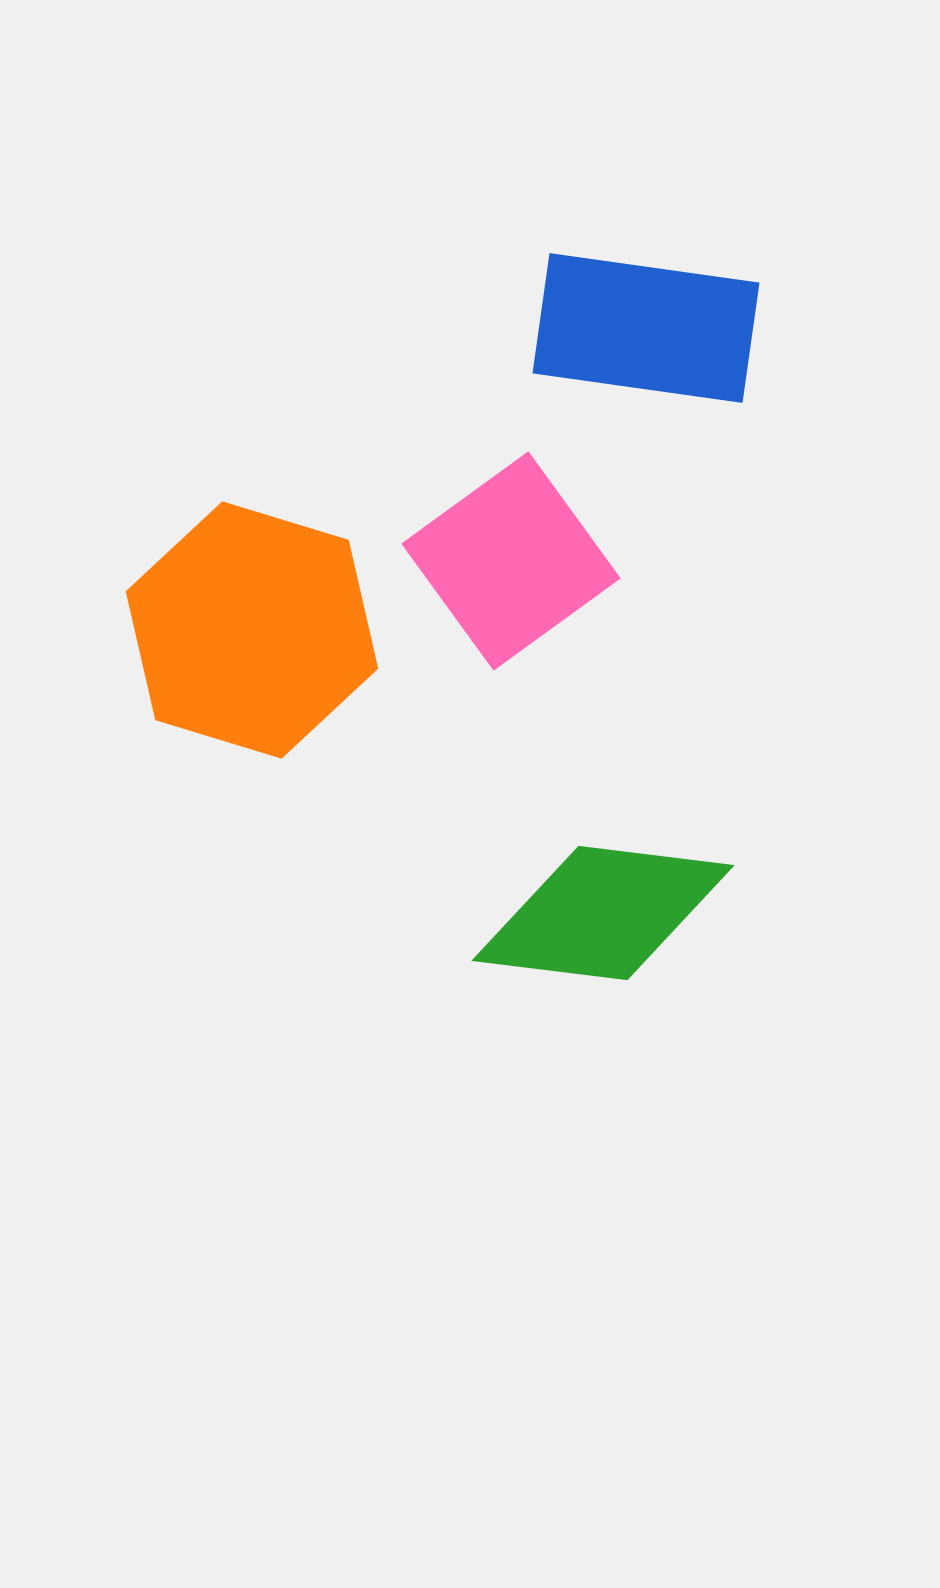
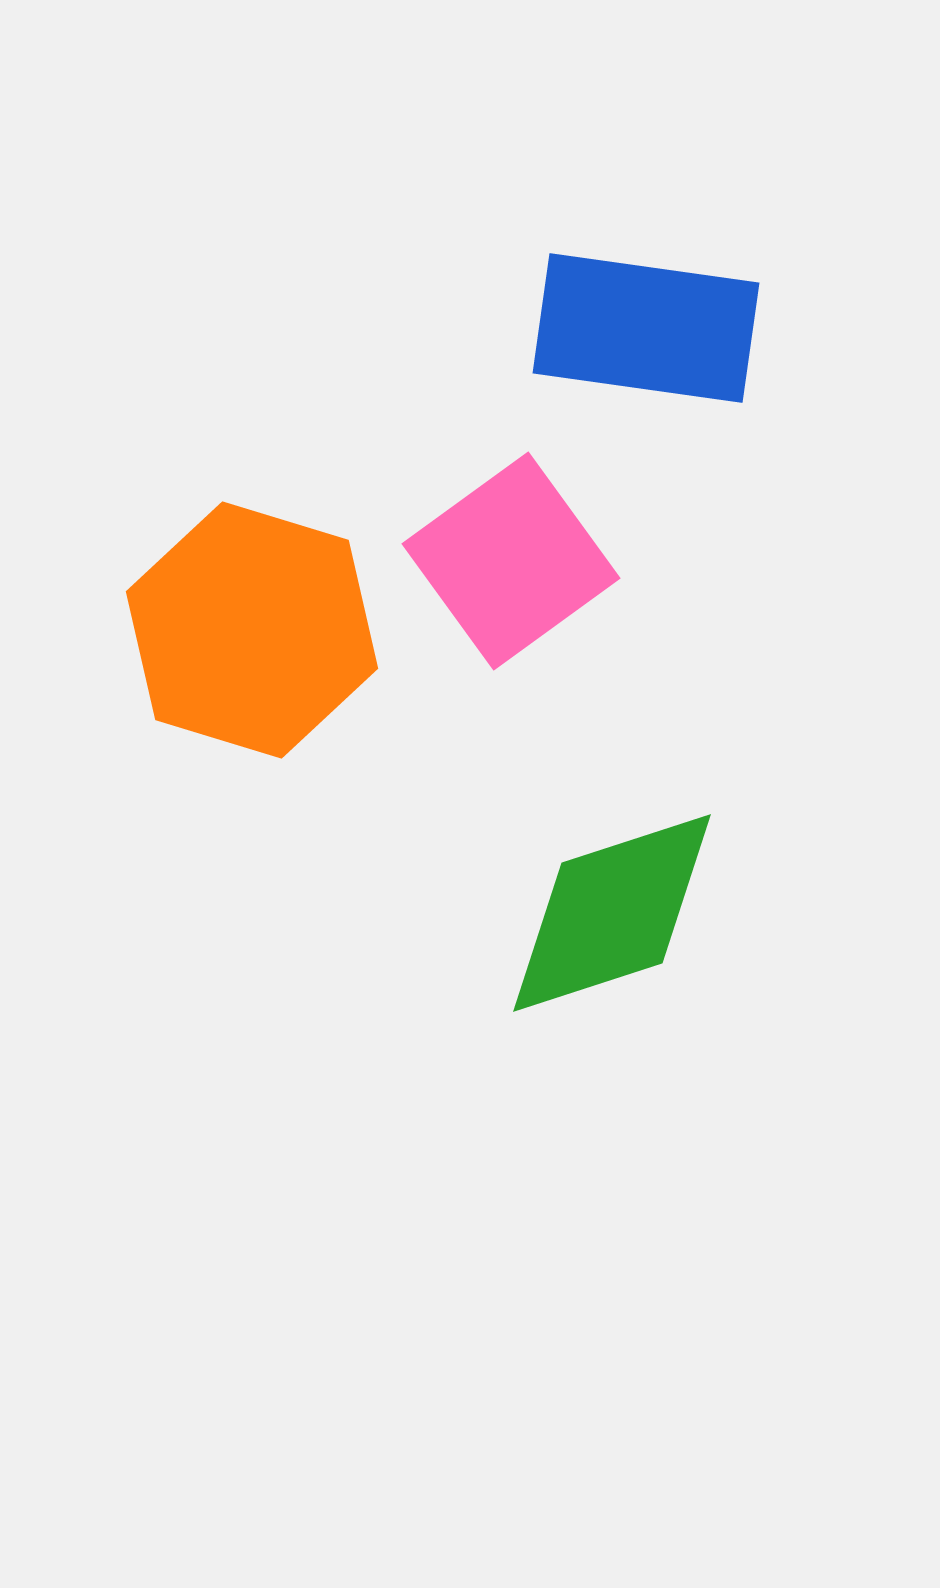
green diamond: moved 9 px right; rotated 25 degrees counterclockwise
